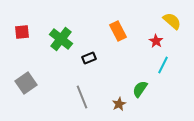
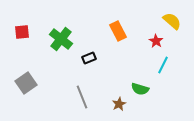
green semicircle: rotated 108 degrees counterclockwise
